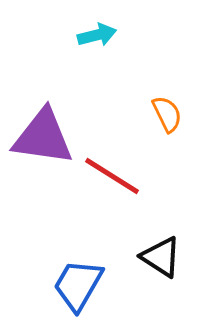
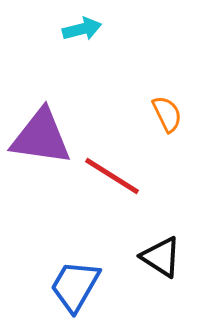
cyan arrow: moved 15 px left, 6 px up
purple triangle: moved 2 px left
blue trapezoid: moved 3 px left, 1 px down
